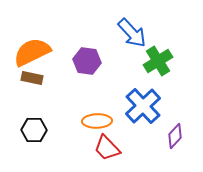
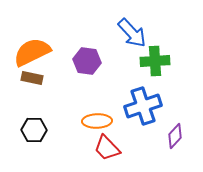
green cross: moved 3 px left; rotated 28 degrees clockwise
blue cross: rotated 24 degrees clockwise
